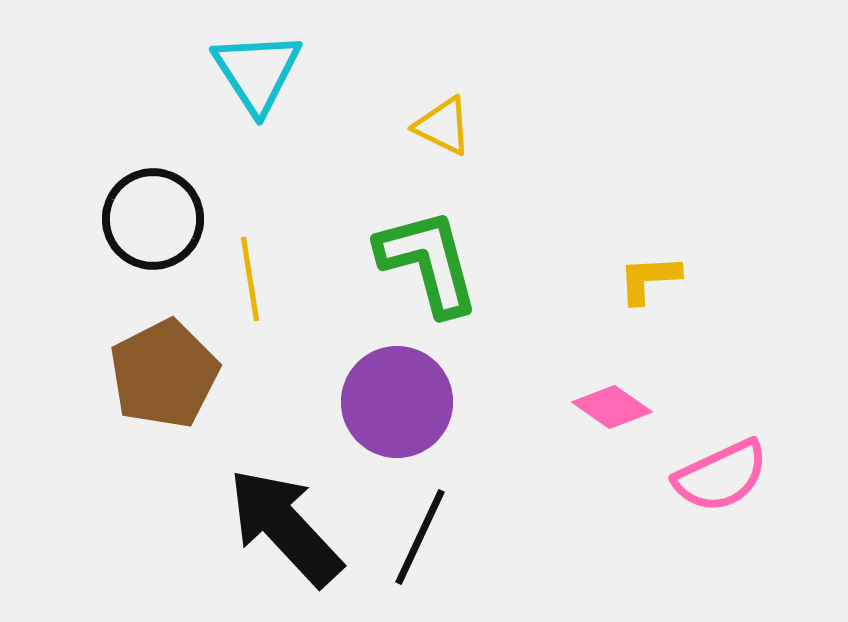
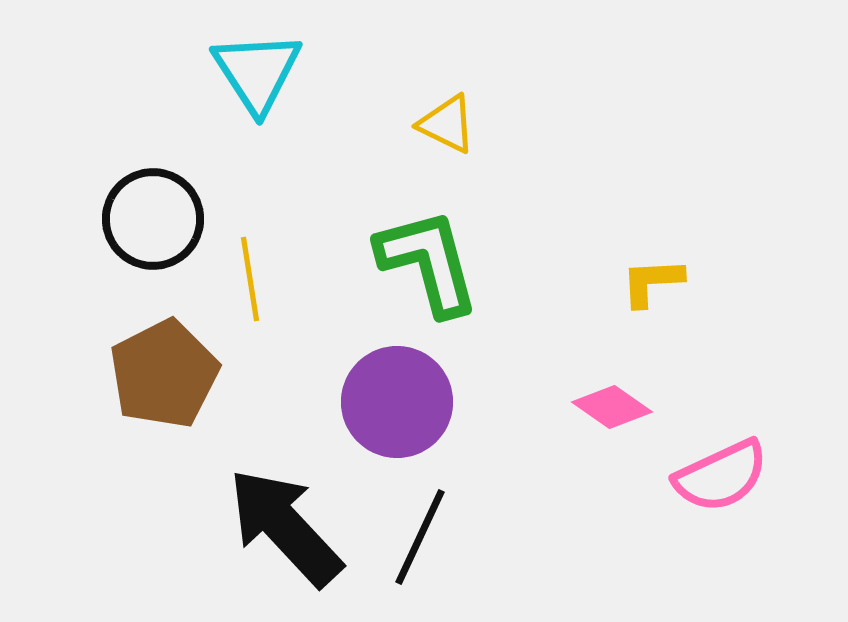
yellow triangle: moved 4 px right, 2 px up
yellow L-shape: moved 3 px right, 3 px down
